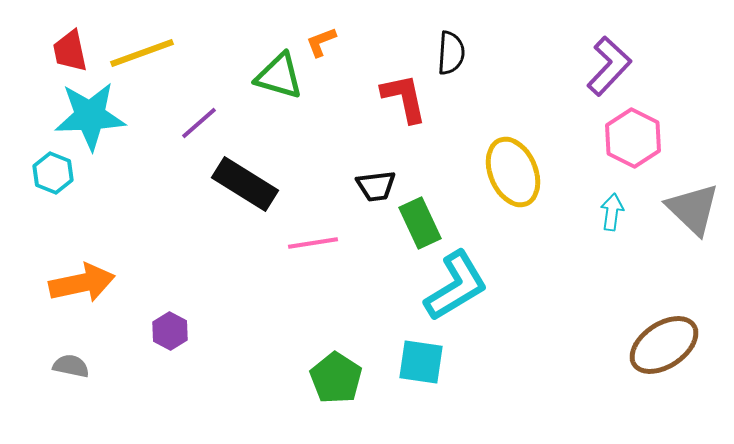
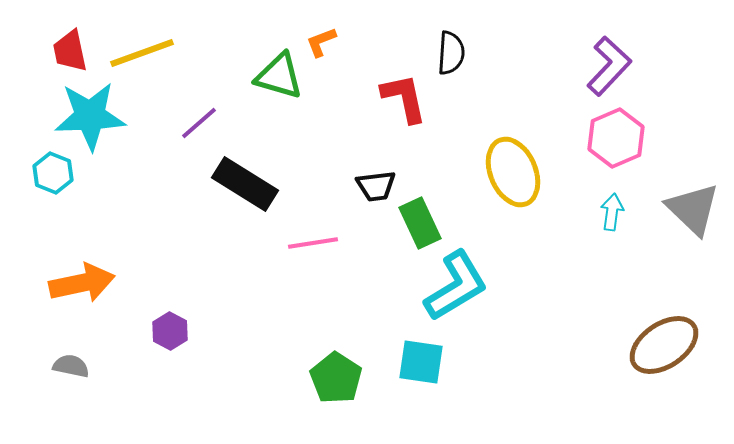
pink hexagon: moved 17 px left; rotated 10 degrees clockwise
